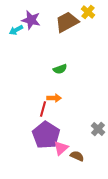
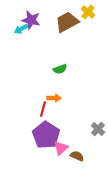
cyan arrow: moved 5 px right, 1 px up
